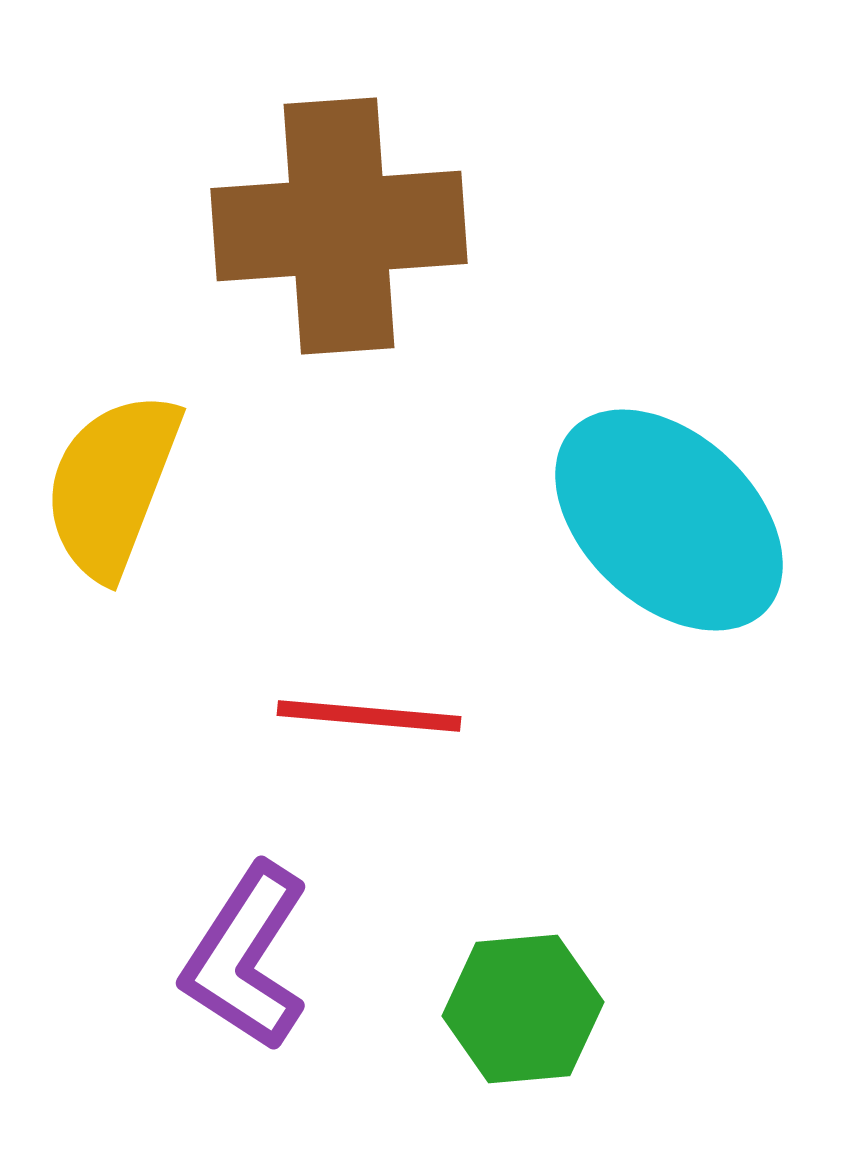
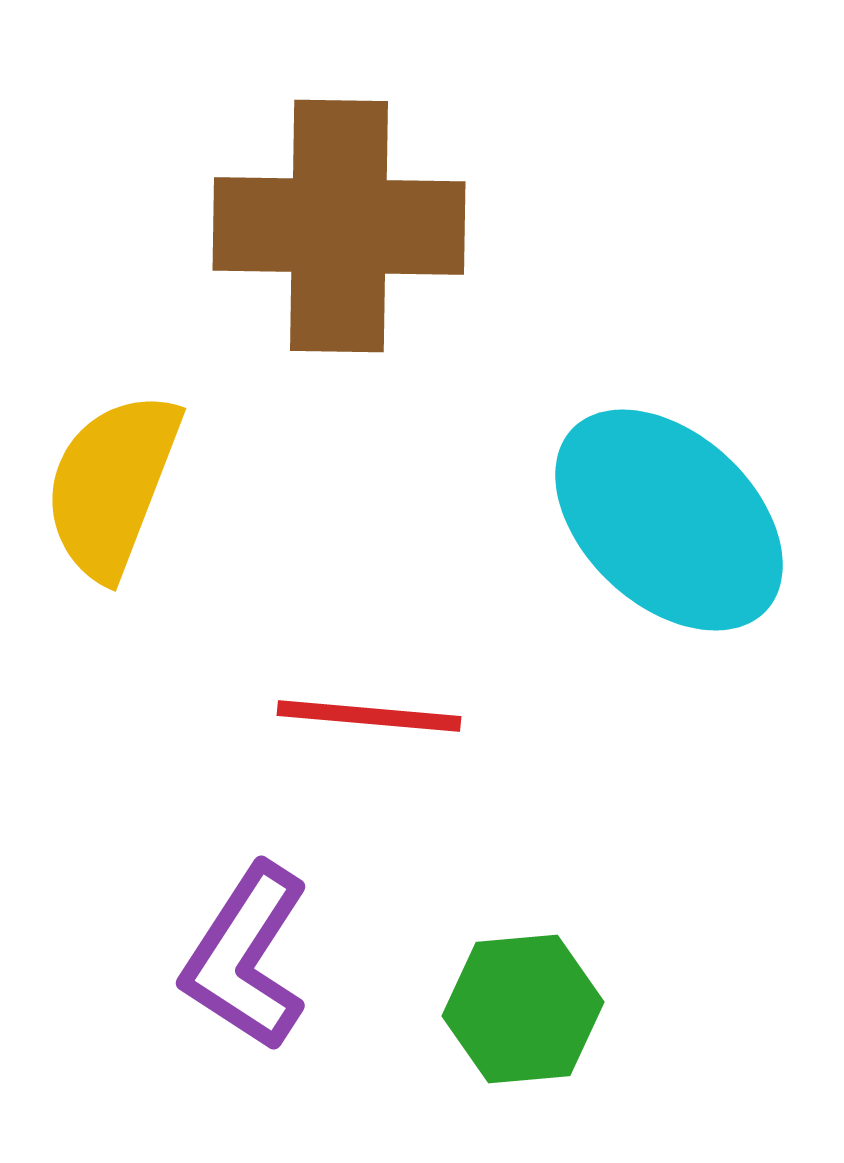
brown cross: rotated 5 degrees clockwise
